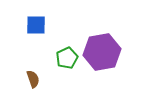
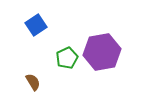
blue square: rotated 35 degrees counterclockwise
brown semicircle: moved 3 px down; rotated 12 degrees counterclockwise
